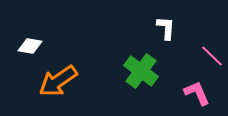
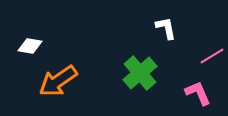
white L-shape: rotated 15 degrees counterclockwise
pink line: rotated 75 degrees counterclockwise
green cross: moved 1 px left, 2 px down; rotated 12 degrees clockwise
pink L-shape: moved 1 px right
